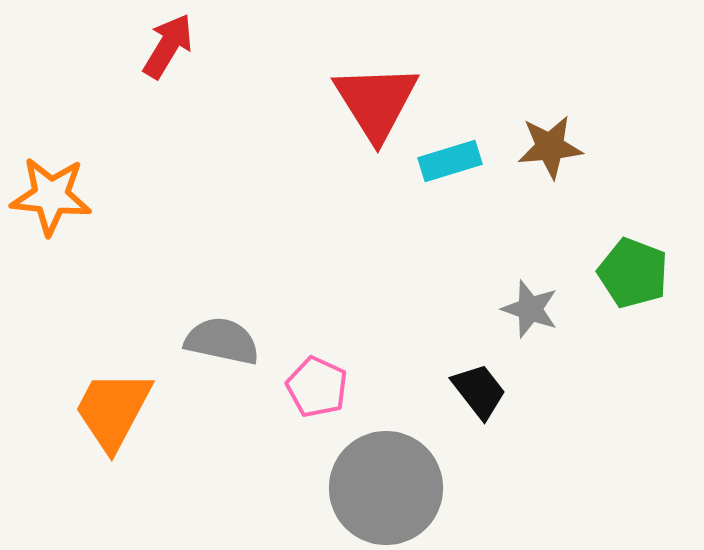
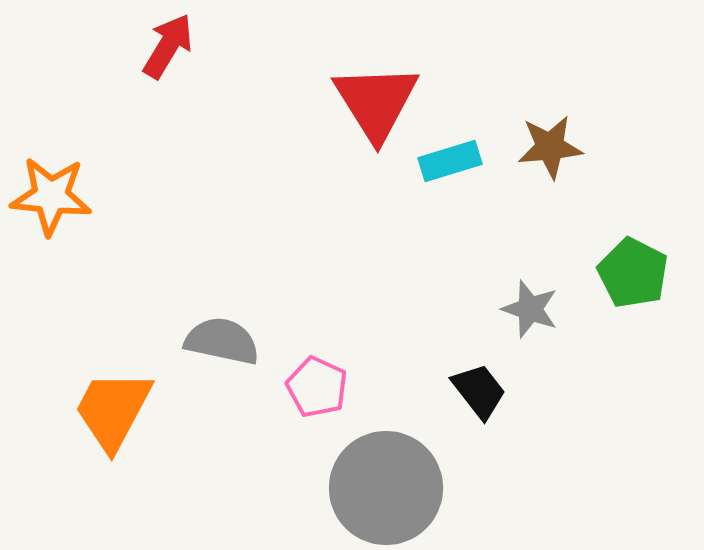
green pentagon: rotated 6 degrees clockwise
